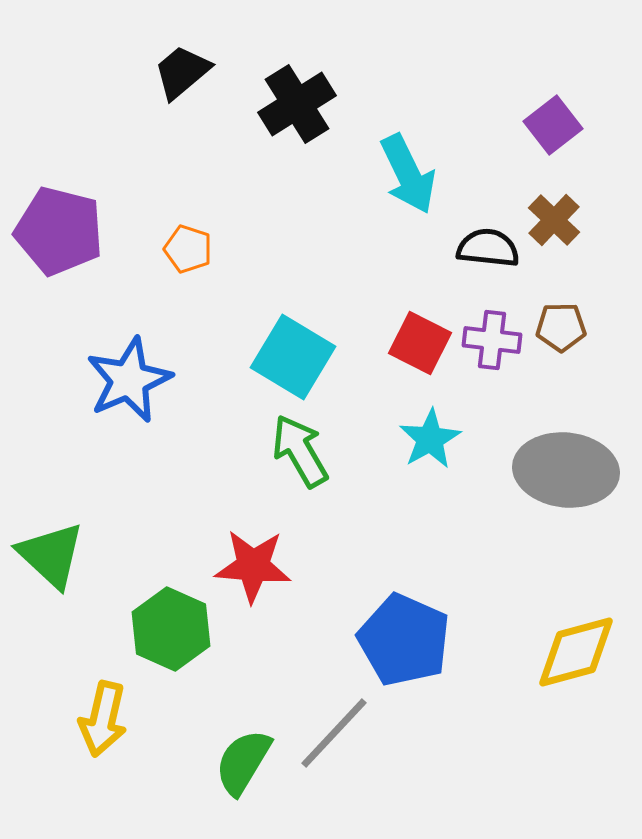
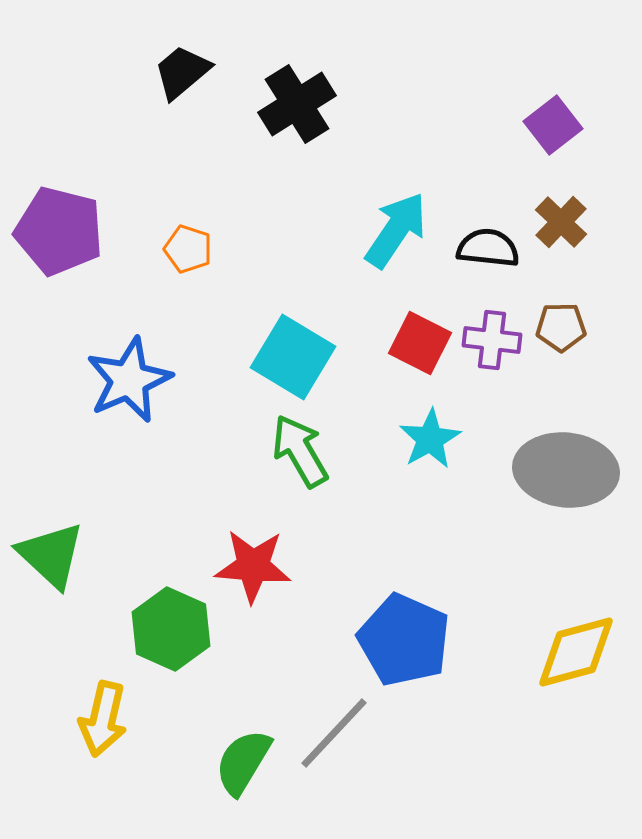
cyan arrow: moved 12 px left, 56 px down; rotated 120 degrees counterclockwise
brown cross: moved 7 px right, 2 px down
